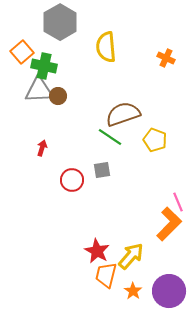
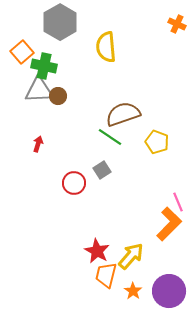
orange cross: moved 11 px right, 34 px up
yellow pentagon: moved 2 px right, 2 px down
red arrow: moved 4 px left, 4 px up
gray square: rotated 24 degrees counterclockwise
red circle: moved 2 px right, 3 px down
